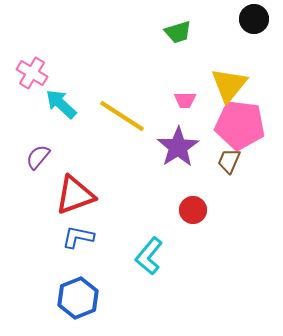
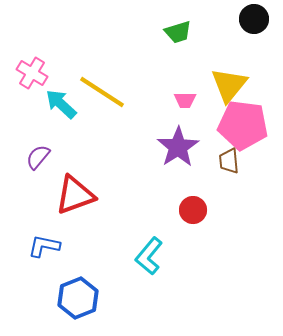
yellow line: moved 20 px left, 24 px up
pink pentagon: moved 3 px right
brown trapezoid: rotated 28 degrees counterclockwise
blue L-shape: moved 34 px left, 9 px down
